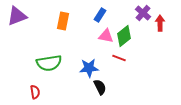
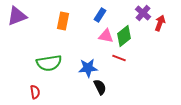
red arrow: rotated 21 degrees clockwise
blue star: moved 1 px left
